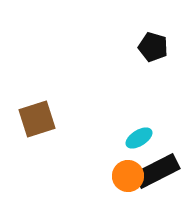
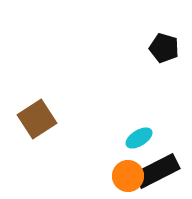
black pentagon: moved 11 px right, 1 px down
brown square: rotated 15 degrees counterclockwise
